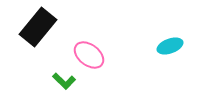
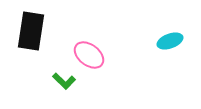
black rectangle: moved 7 px left, 4 px down; rotated 30 degrees counterclockwise
cyan ellipse: moved 5 px up
